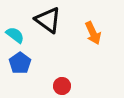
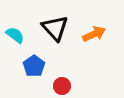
black triangle: moved 7 px right, 8 px down; rotated 12 degrees clockwise
orange arrow: moved 1 px right, 1 px down; rotated 90 degrees counterclockwise
blue pentagon: moved 14 px right, 3 px down
